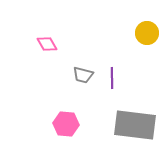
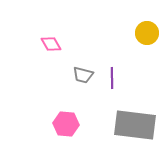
pink diamond: moved 4 px right
